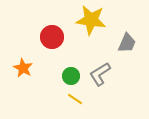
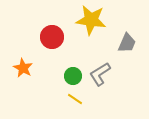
green circle: moved 2 px right
